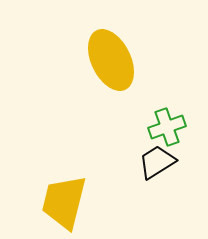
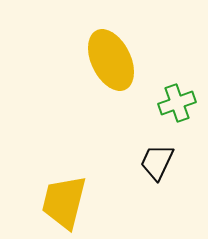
green cross: moved 10 px right, 24 px up
black trapezoid: rotated 33 degrees counterclockwise
